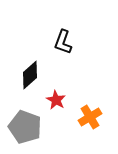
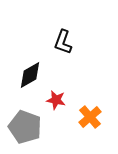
black diamond: rotated 12 degrees clockwise
red star: rotated 18 degrees counterclockwise
orange cross: rotated 10 degrees counterclockwise
